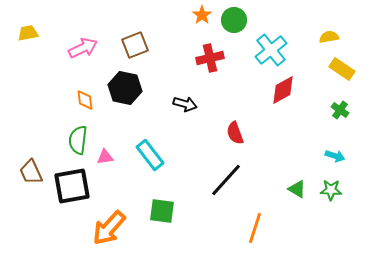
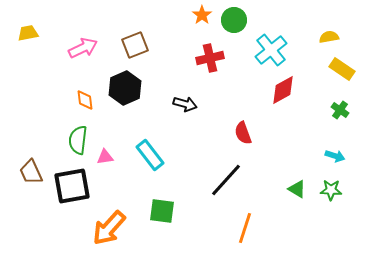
black hexagon: rotated 24 degrees clockwise
red semicircle: moved 8 px right
orange line: moved 10 px left
